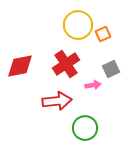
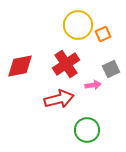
red arrow: moved 2 px right, 2 px up; rotated 8 degrees counterclockwise
green circle: moved 2 px right, 2 px down
